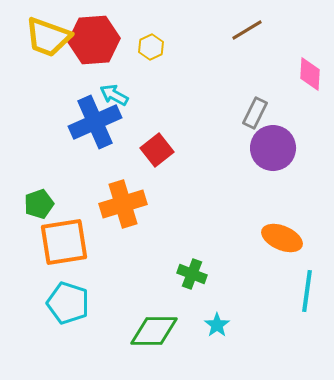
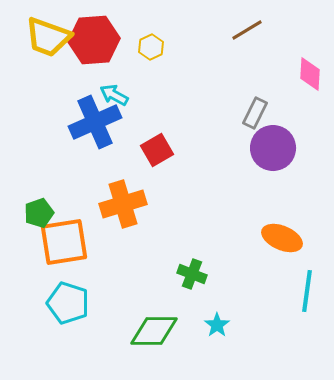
red square: rotated 8 degrees clockwise
green pentagon: moved 9 px down
